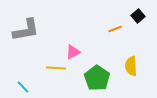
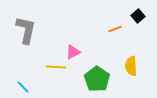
gray L-shape: rotated 68 degrees counterclockwise
yellow line: moved 1 px up
green pentagon: moved 1 px down
